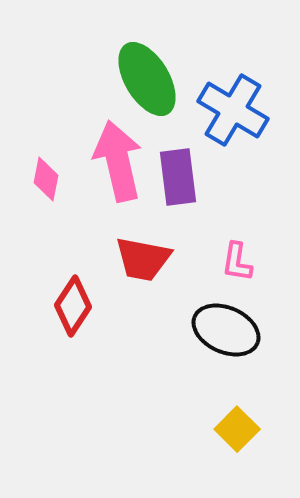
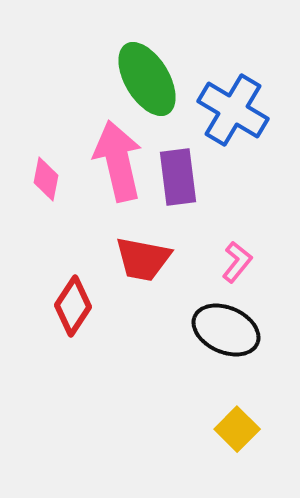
pink L-shape: rotated 150 degrees counterclockwise
